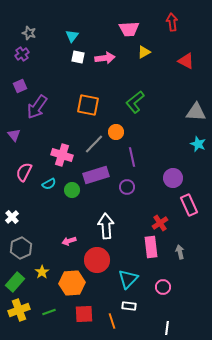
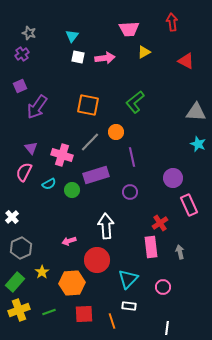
purple triangle at (14, 135): moved 17 px right, 13 px down
gray line at (94, 144): moved 4 px left, 2 px up
purple circle at (127, 187): moved 3 px right, 5 px down
